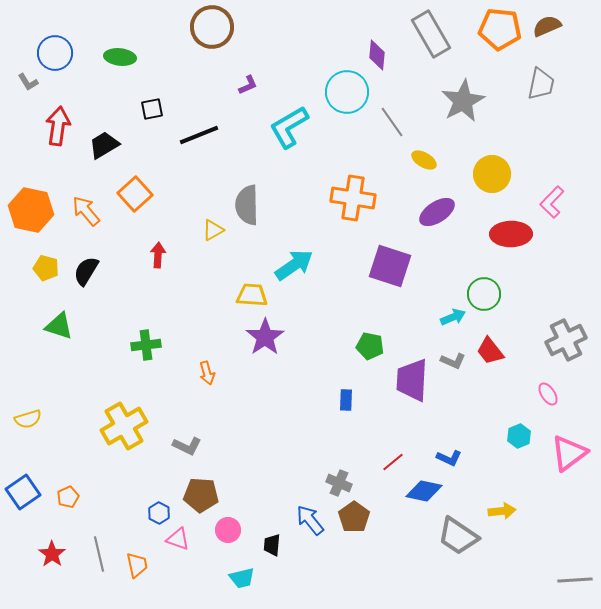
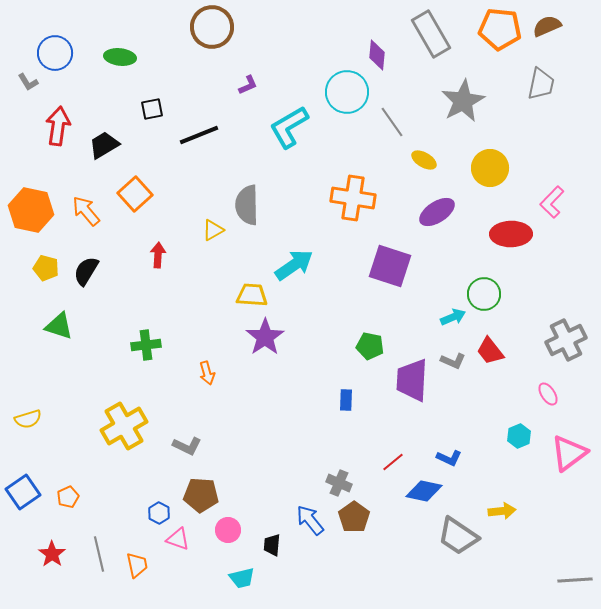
yellow circle at (492, 174): moved 2 px left, 6 px up
